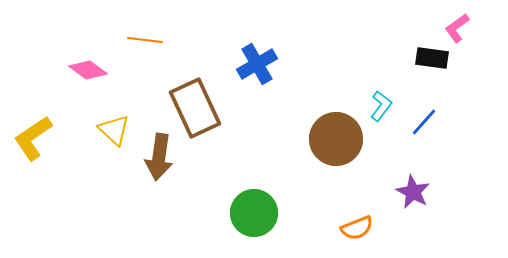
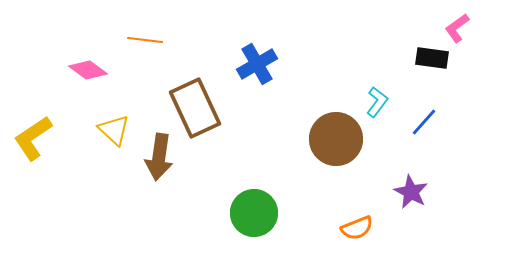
cyan L-shape: moved 4 px left, 4 px up
purple star: moved 2 px left
